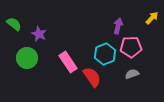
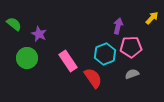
pink rectangle: moved 1 px up
red semicircle: moved 1 px right, 1 px down
